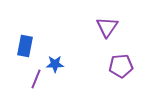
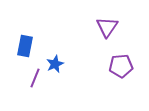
blue star: rotated 24 degrees counterclockwise
purple line: moved 1 px left, 1 px up
